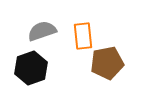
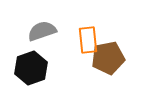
orange rectangle: moved 5 px right, 4 px down
brown pentagon: moved 1 px right, 5 px up
